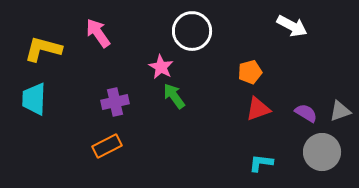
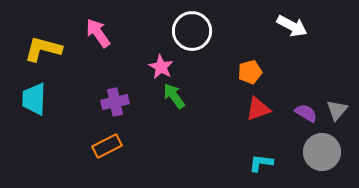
gray triangle: moved 3 px left, 1 px up; rotated 30 degrees counterclockwise
